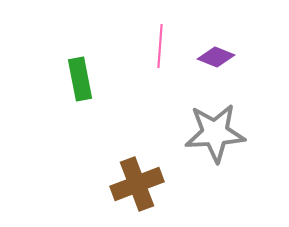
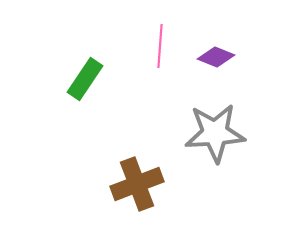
green rectangle: moved 5 px right; rotated 45 degrees clockwise
